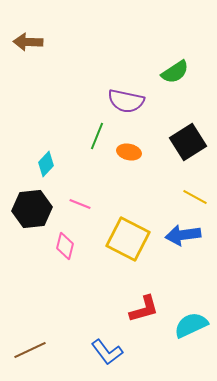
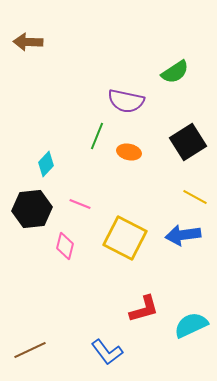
yellow square: moved 3 px left, 1 px up
